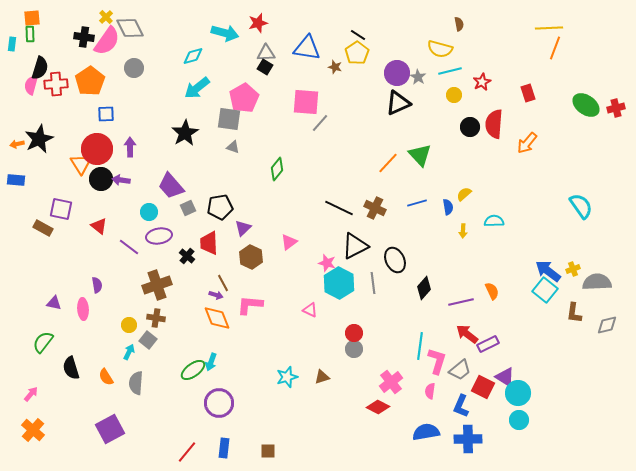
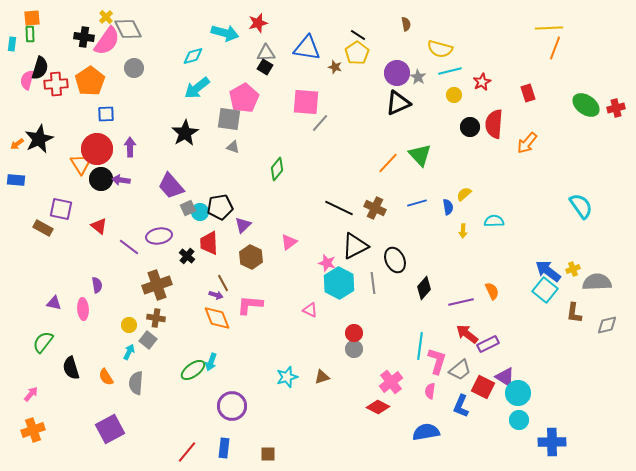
brown semicircle at (459, 24): moved 53 px left
gray diamond at (130, 28): moved 2 px left, 1 px down
pink semicircle at (31, 85): moved 4 px left, 5 px up
orange arrow at (17, 144): rotated 24 degrees counterclockwise
cyan circle at (149, 212): moved 51 px right
purple triangle at (243, 228): moved 3 px up
purple circle at (219, 403): moved 13 px right, 3 px down
orange cross at (33, 430): rotated 30 degrees clockwise
blue cross at (468, 439): moved 84 px right, 3 px down
brown square at (268, 451): moved 3 px down
